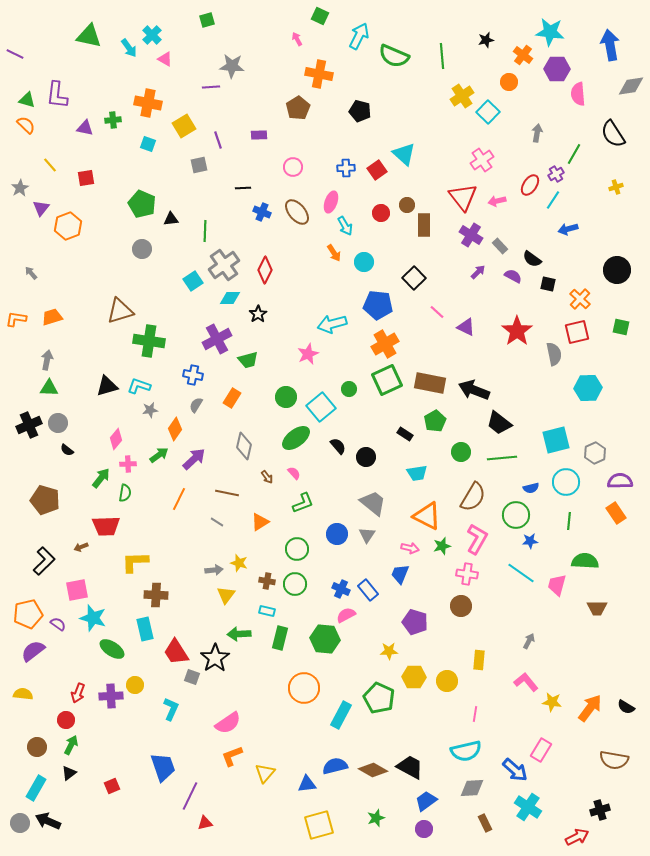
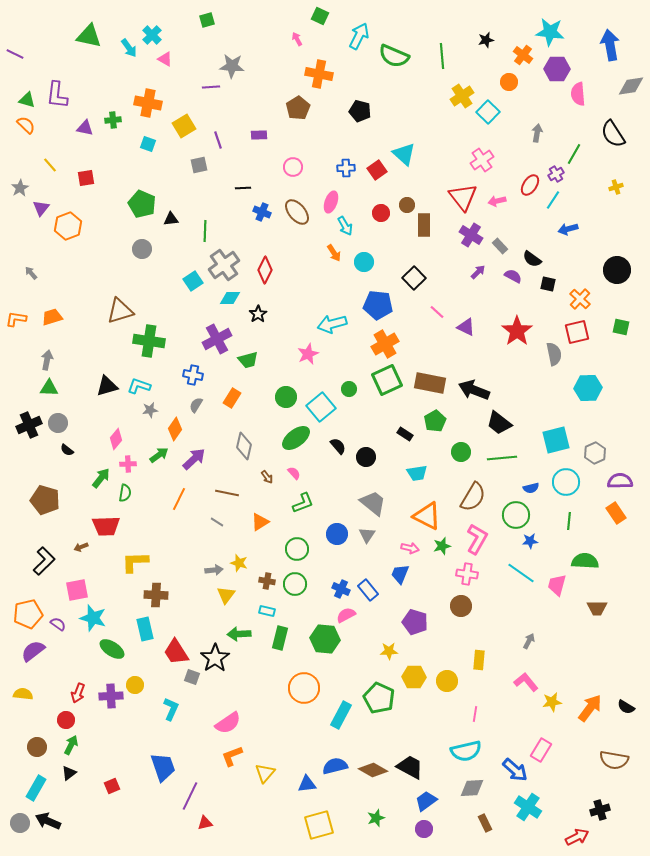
yellow star at (552, 702): rotated 18 degrees counterclockwise
